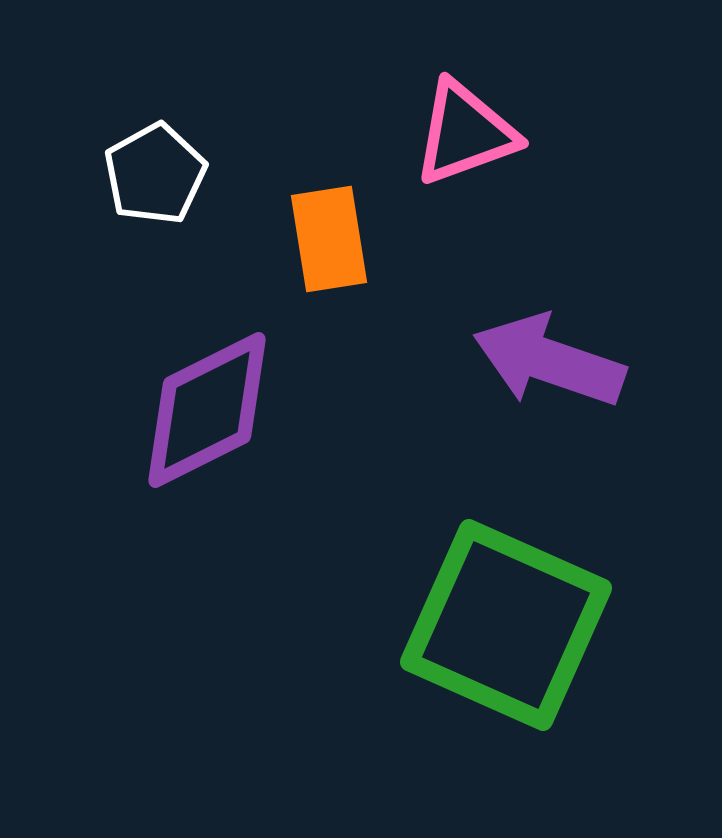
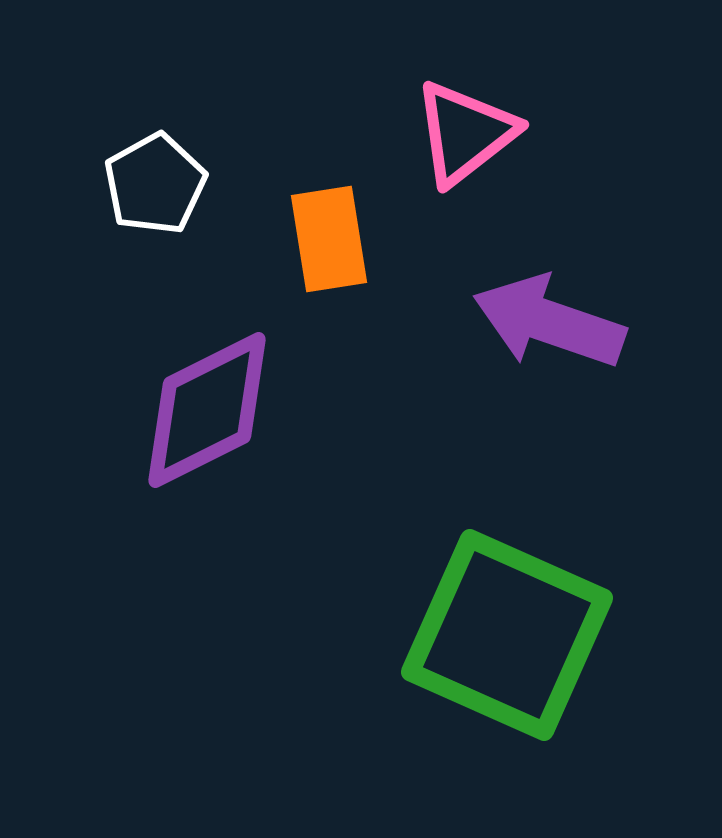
pink triangle: rotated 18 degrees counterclockwise
white pentagon: moved 10 px down
purple arrow: moved 39 px up
green square: moved 1 px right, 10 px down
